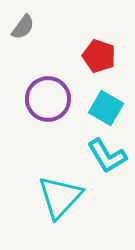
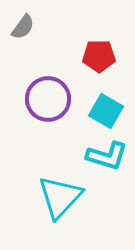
red pentagon: rotated 20 degrees counterclockwise
cyan square: moved 3 px down
cyan L-shape: rotated 42 degrees counterclockwise
